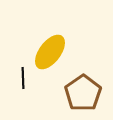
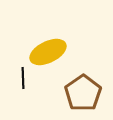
yellow ellipse: moved 2 px left; rotated 27 degrees clockwise
